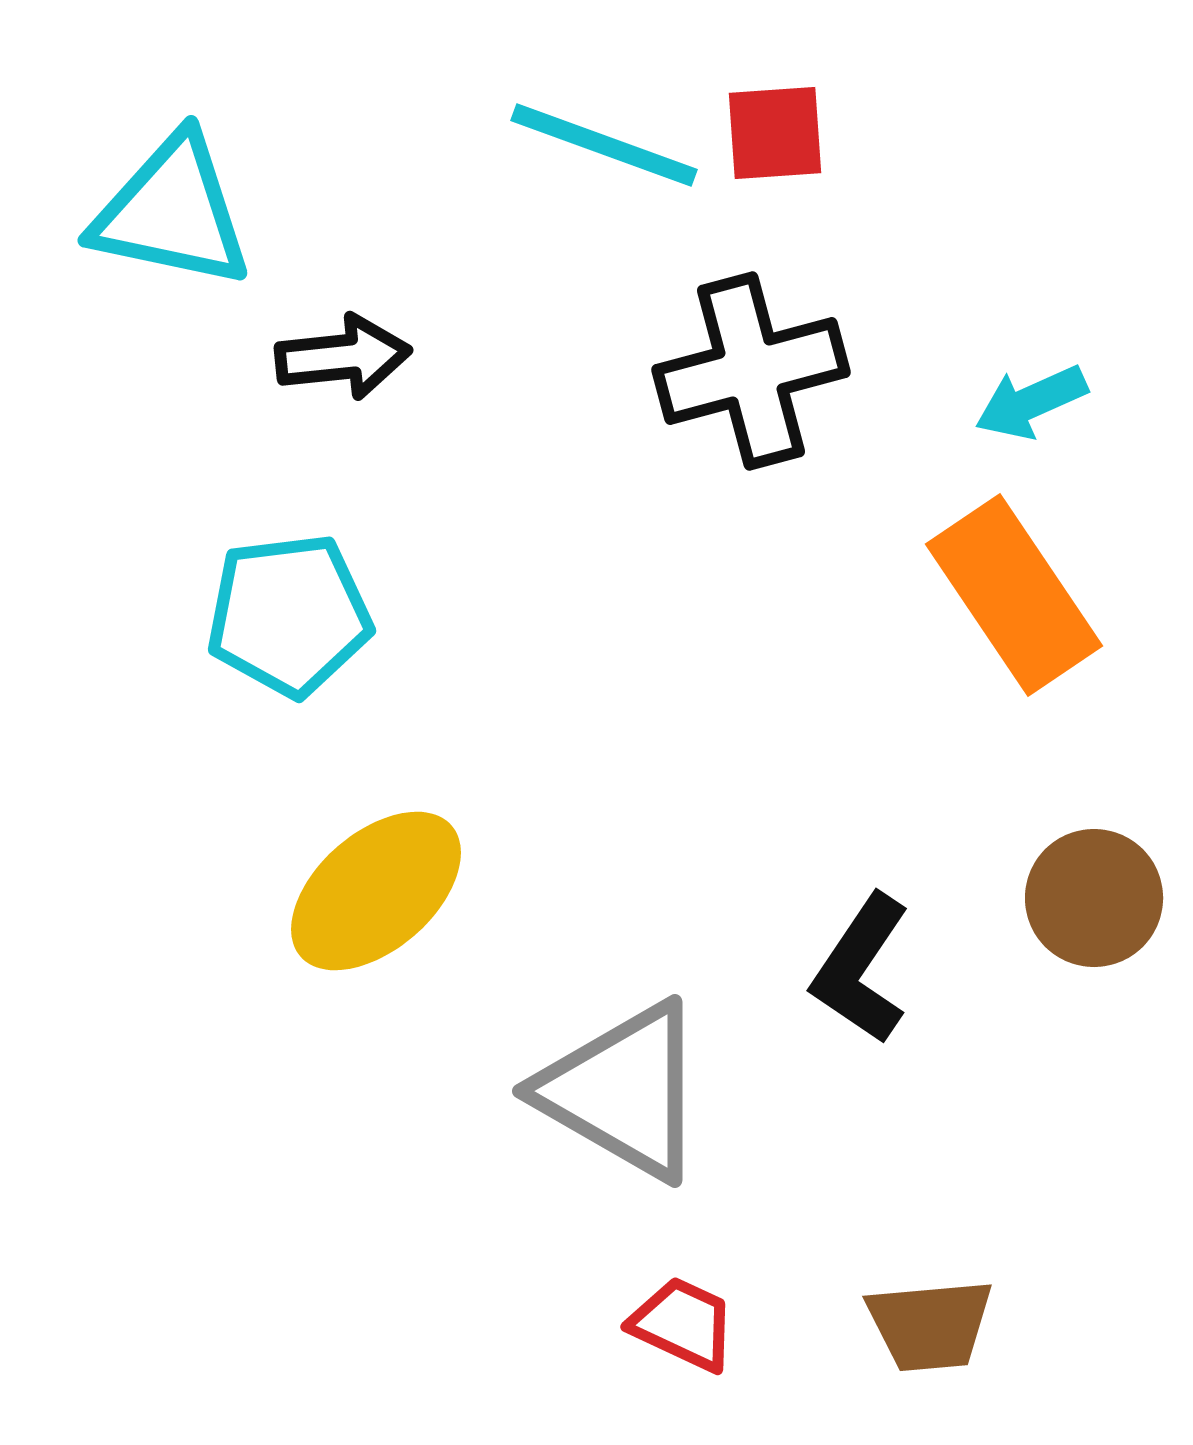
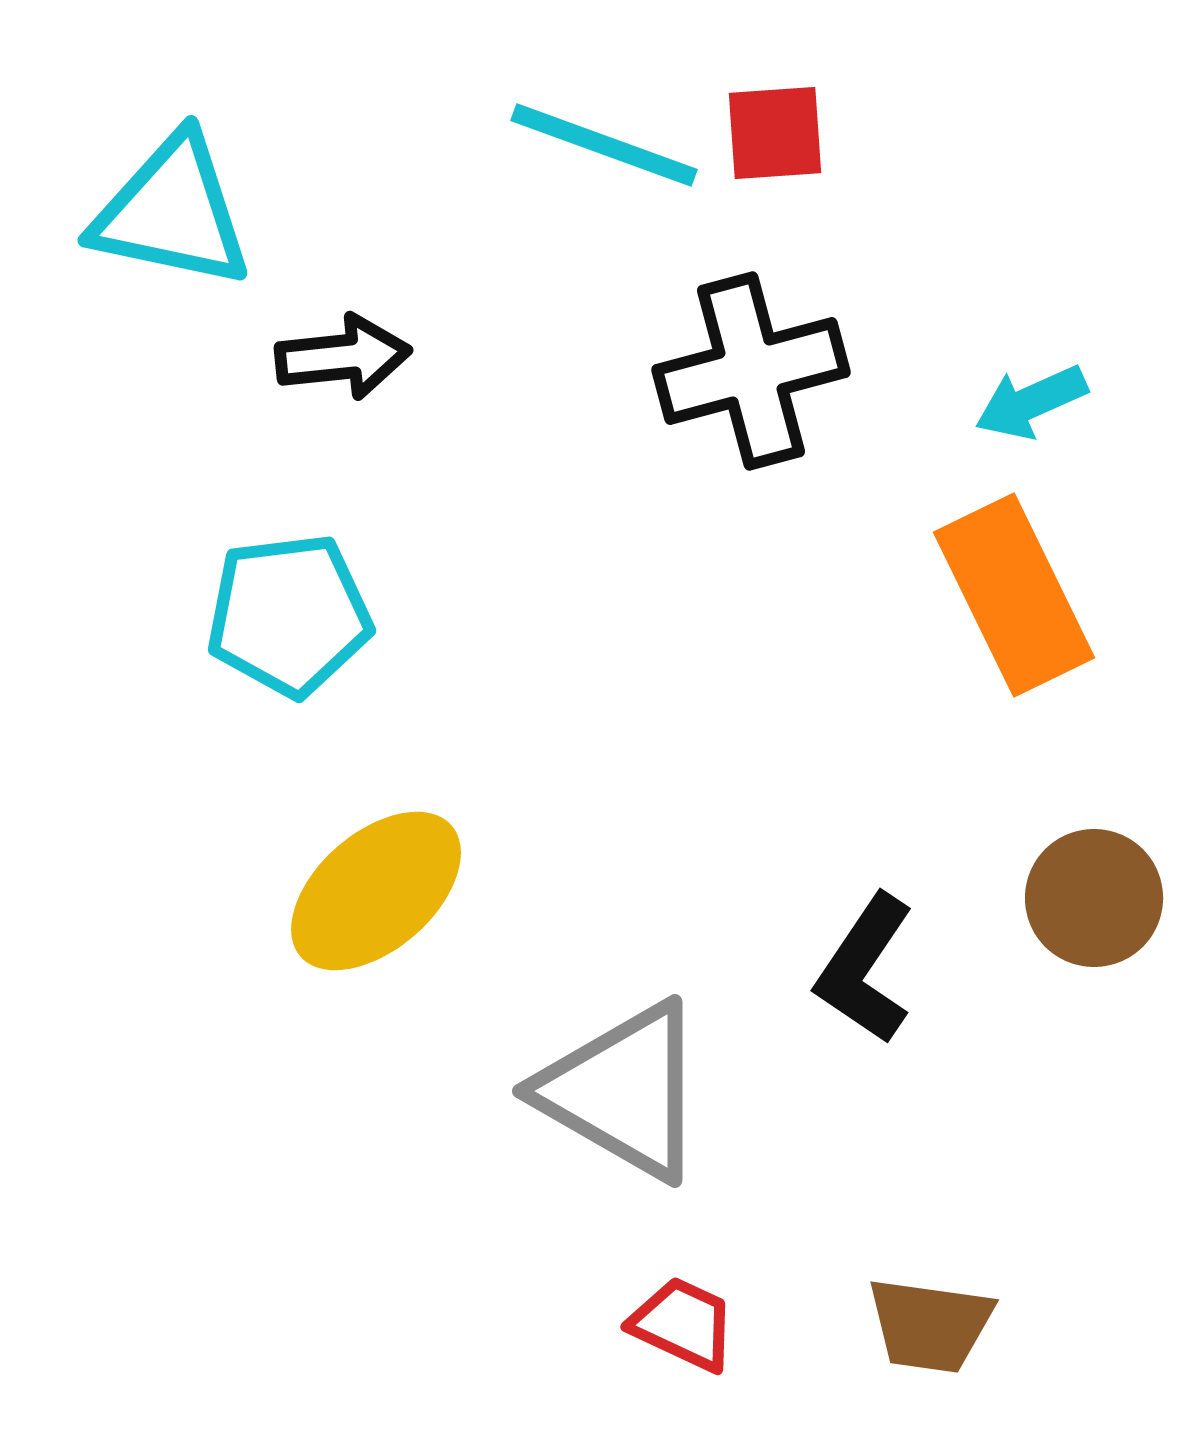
orange rectangle: rotated 8 degrees clockwise
black L-shape: moved 4 px right
brown trapezoid: rotated 13 degrees clockwise
